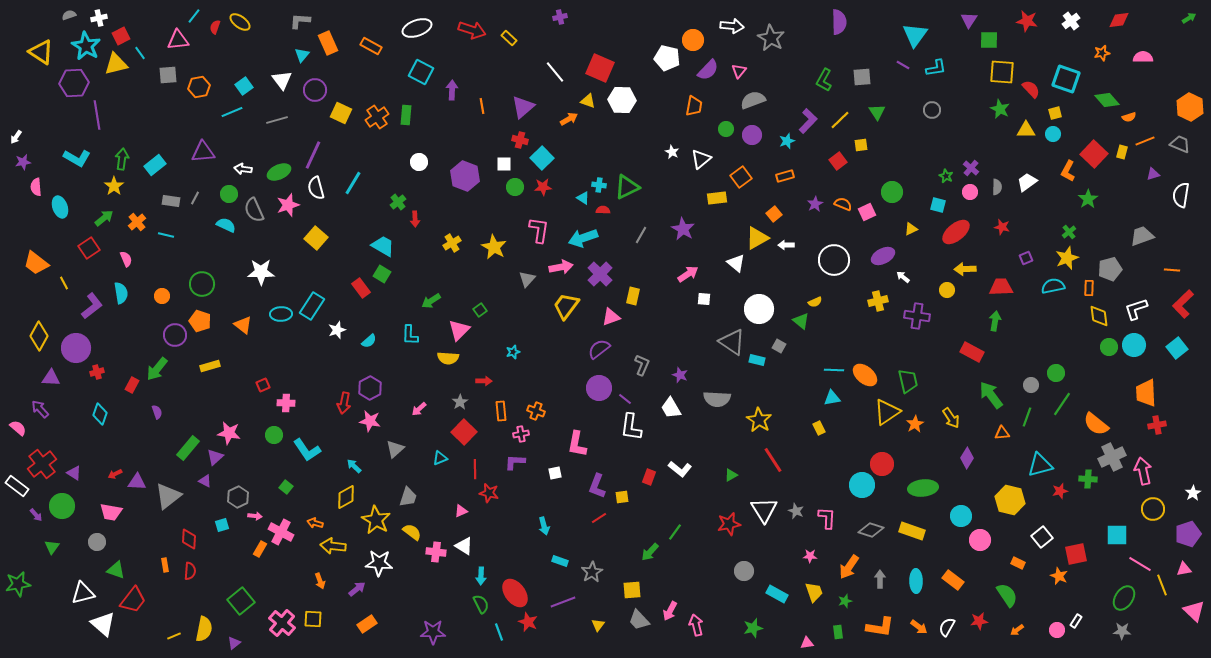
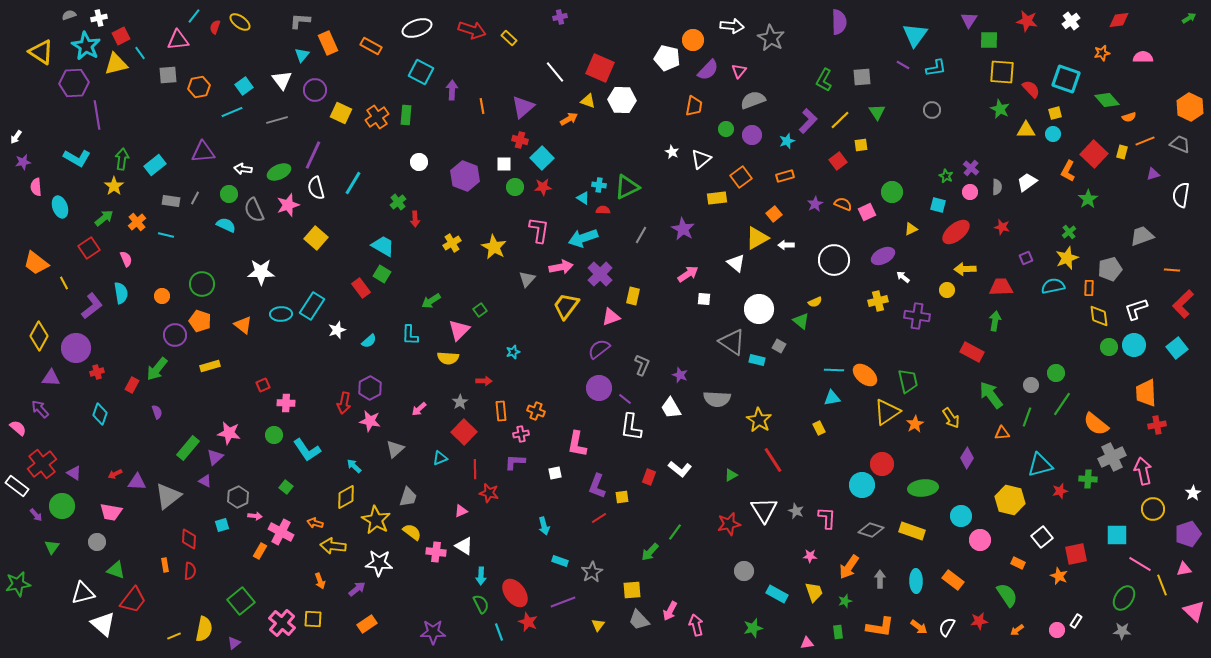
orange rectangle at (260, 549): moved 2 px down
